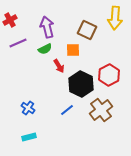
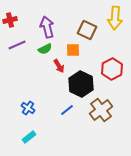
red cross: rotated 16 degrees clockwise
purple line: moved 1 px left, 2 px down
red hexagon: moved 3 px right, 6 px up
cyan rectangle: rotated 24 degrees counterclockwise
